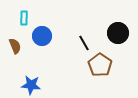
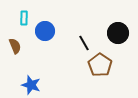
blue circle: moved 3 px right, 5 px up
blue star: rotated 12 degrees clockwise
